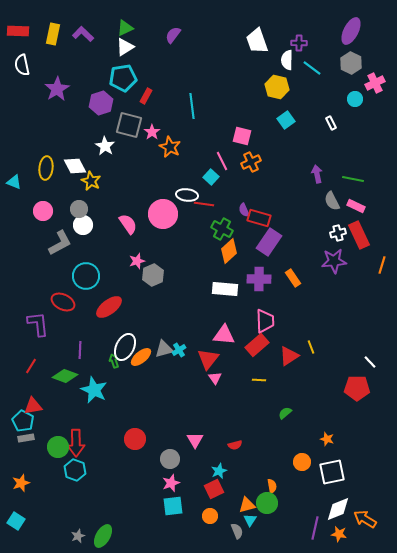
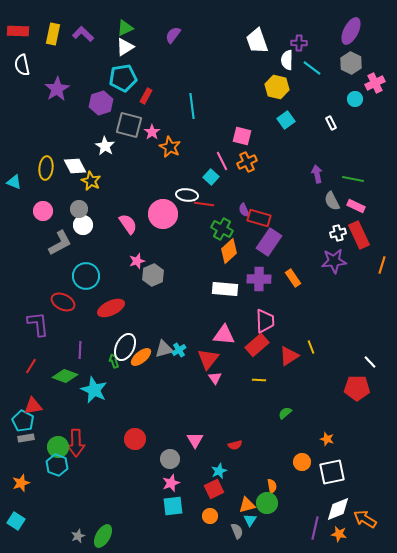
orange cross at (251, 162): moved 4 px left
red ellipse at (109, 307): moved 2 px right, 1 px down; rotated 12 degrees clockwise
cyan hexagon at (75, 470): moved 18 px left, 5 px up
